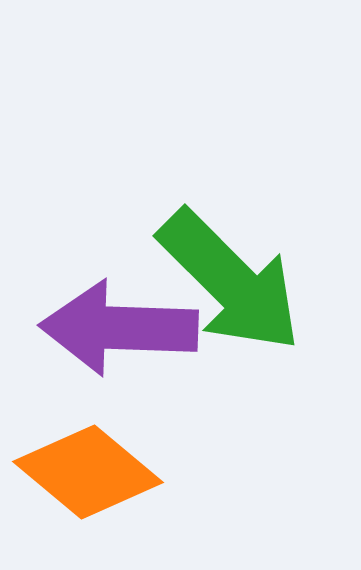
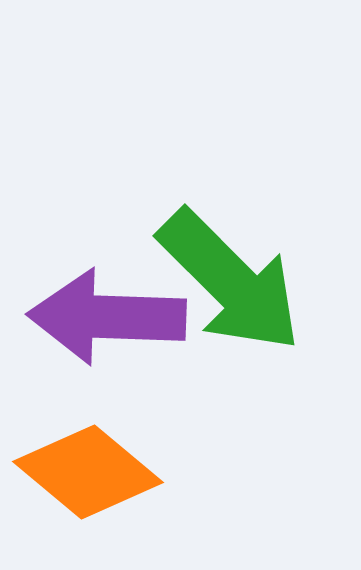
purple arrow: moved 12 px left, 11 px up
